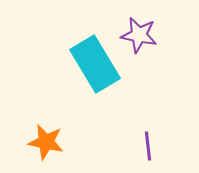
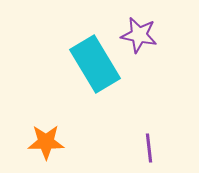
orange star: rotated 12 degrees counterclockwise
purple line: moved 1 px right, 2 px down
